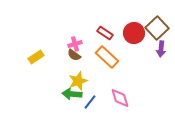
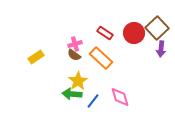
orange rectangle: moved 6 px left, 1 px down
yellow star: rotated 12 degrees counterclockwise
pink diamond: moved 1 px up
blue line: moved 3 px right, 1 px up
